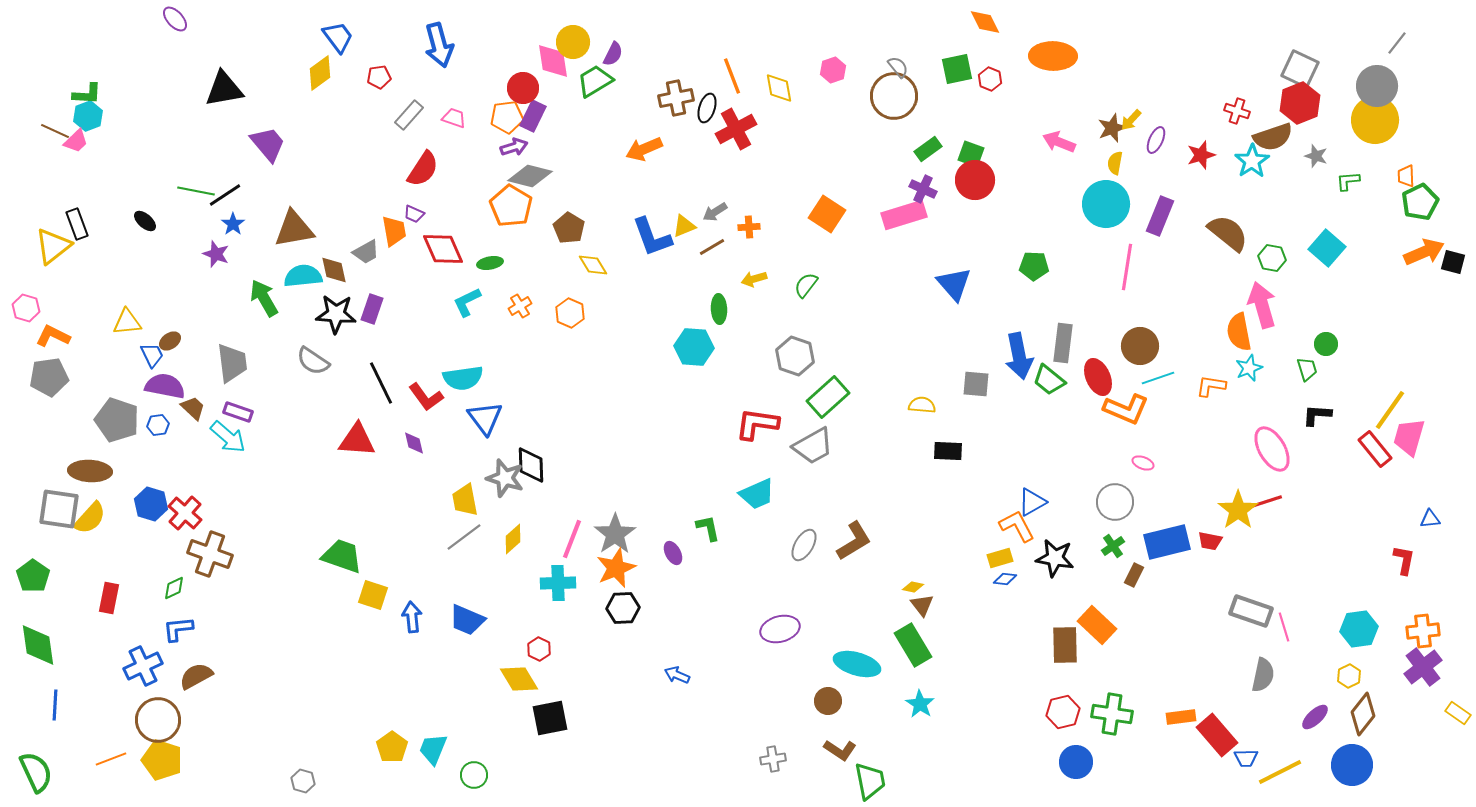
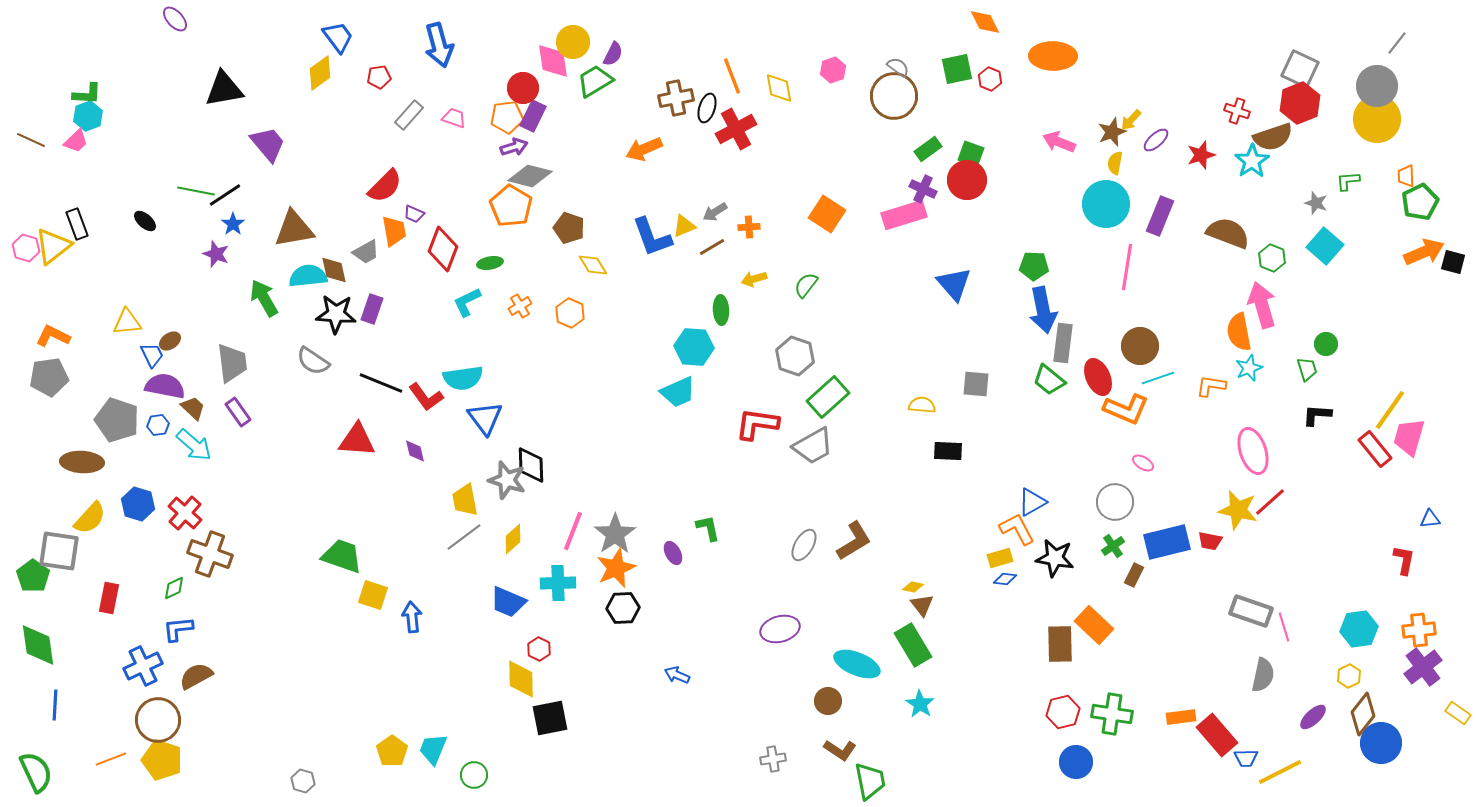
gray semicircle at (898, 67): rotated 15 degrees counterclockwise
yellow circle at (1375, 120): moved 2 px right, 1 px up
brown star at (1112, 128): moved 4 px down
brown line at (55, 131): moved 24 px left, 9 px down
purple ellipse at (1156, 140): rotated 24 degrees clockwise
gray star at (1316, 156): moved 47 px down
red semicircle at (423, 169): moved 38 px left, 17 px down; rotated 12 degrees clockwise
red circle at (975, 180): moved 8 px left
brown pentagon at (569, 228): rotated 12 degrees counterclockwise
brown semicircle at (1228, 233): rotated 18 degrees counterclockwise
cyan square at (1327, 248): moved 2 px left, 2 px up
red diamond at (443, 249): rotated 45 degrees clockwise
green hexagon at (1272, 258): rotated 12 degrees clockwise
cyan semicircle at (303, 276): moved 5 px right
pink hexagon at (26, 308): moved 60 px up
green ellipse at (719, 309): moved 2 px right, 1 px down
blue arrow at (1019, 356): moved 24 px right, 46 px up
black line at (381, 383): rotated 42 degrees counterclockwise
purple rectangle at (238, 412): rotated 36 degrees clockwise
cyan arrow at (228, 437): moved 34 px left, 8 px down
purple diamond at (414, 443): moved 1 px right, 8 px down
pink ellipse at (1272, 449): moved 19 px left, 2 px down; rotated 12 degrees clockwise
pink ellipse at (1143, 463): rotated 10 degrees clockwise
brown ellipse at (90, 471): moved 8 px left, 9 px up
gray star at (505, 478): moved 2 px right, 2 px down
cyan trapezoid at (757, 494): moved 79 px left, 102 px up
red line at (1265, 502): moved 5 px right; rotated 24 degrees counterclockwise
blue hexagon at (151, 504): moved 13 px left
gray square at (59, 509): moved 42 px down
yellow star at (1238, 510): rotated 24 degrees counterclockwise
orange L-shape at (1017, 526): moved 3 px down
pink line at (572, 539): moved 1 px right, 8 px up
blue trapezoid at (467, 620): moved 41 px right, 18 px up
orange rectangle at (1097, 625): moved 3 px left
orange cross at (1423, 631): moved 4 px left, 1 px up
brown rectangle at (1065, 645): moved 5 px left, 1 px up
cyan ellipse at (857, 664): rotated 6 degrees clockwise
yellow diamond at (519, 679): moved 2 px right; rotated 30 degrees clockwise
purple ellipse at (1315, 717): moved 2 px left
yellow pentagon at (392, 747): moved 4 px down
blue circle at (1352, 765): moved 29 px right, 22 px up
